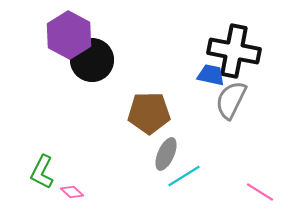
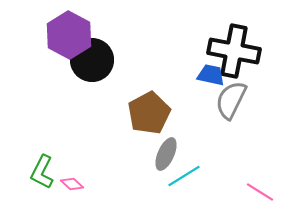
brown pentagon: rotated 27 degrees counterclockwise
pink diamond: moved 8 px up
